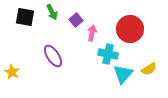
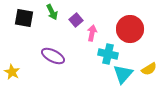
black square: moved 1 px left, 1 px down
purple ellipse: rotated 30 degrees counterclockwise
